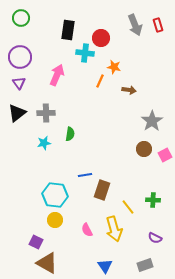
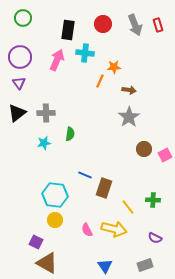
green circle: moved 2 px right
red circle: moved 2 px right, 14 px up
orange star: rotated 16 degrees counterclockwise
pink arrow: moved 15 px up
gray star: moved 23 px left, 4 px up
blue line: rotated 32 degrees clockwise
brown rectangle: moved 2 px right, 2 px up
yellow arrow: rotated 60 degrees counterclockwise
